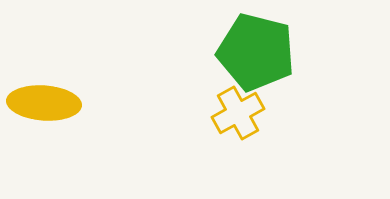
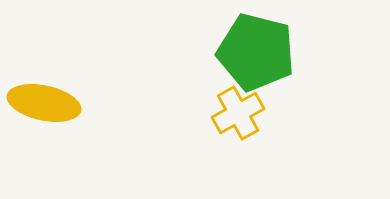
yellow ellipse: rotated 8 degrees clockwise
